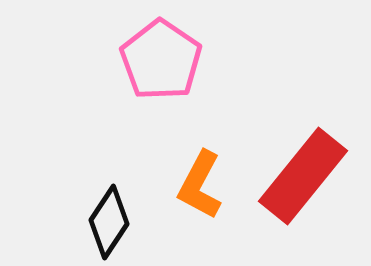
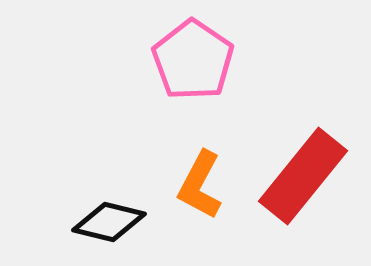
pink pentagon: moved 32 px right
black diamond: rotated 70 degrees clockwise
